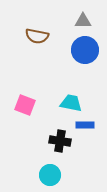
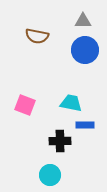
black cross: rotated 10 degrees counterclockwise
